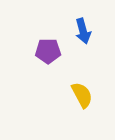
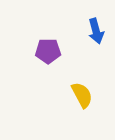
blue arrow: moved 13 px right
